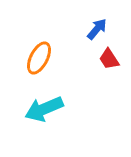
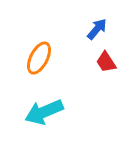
red trapezoid: moved 3 px left, 3 px down
cyan arrow: moved 3 px down
